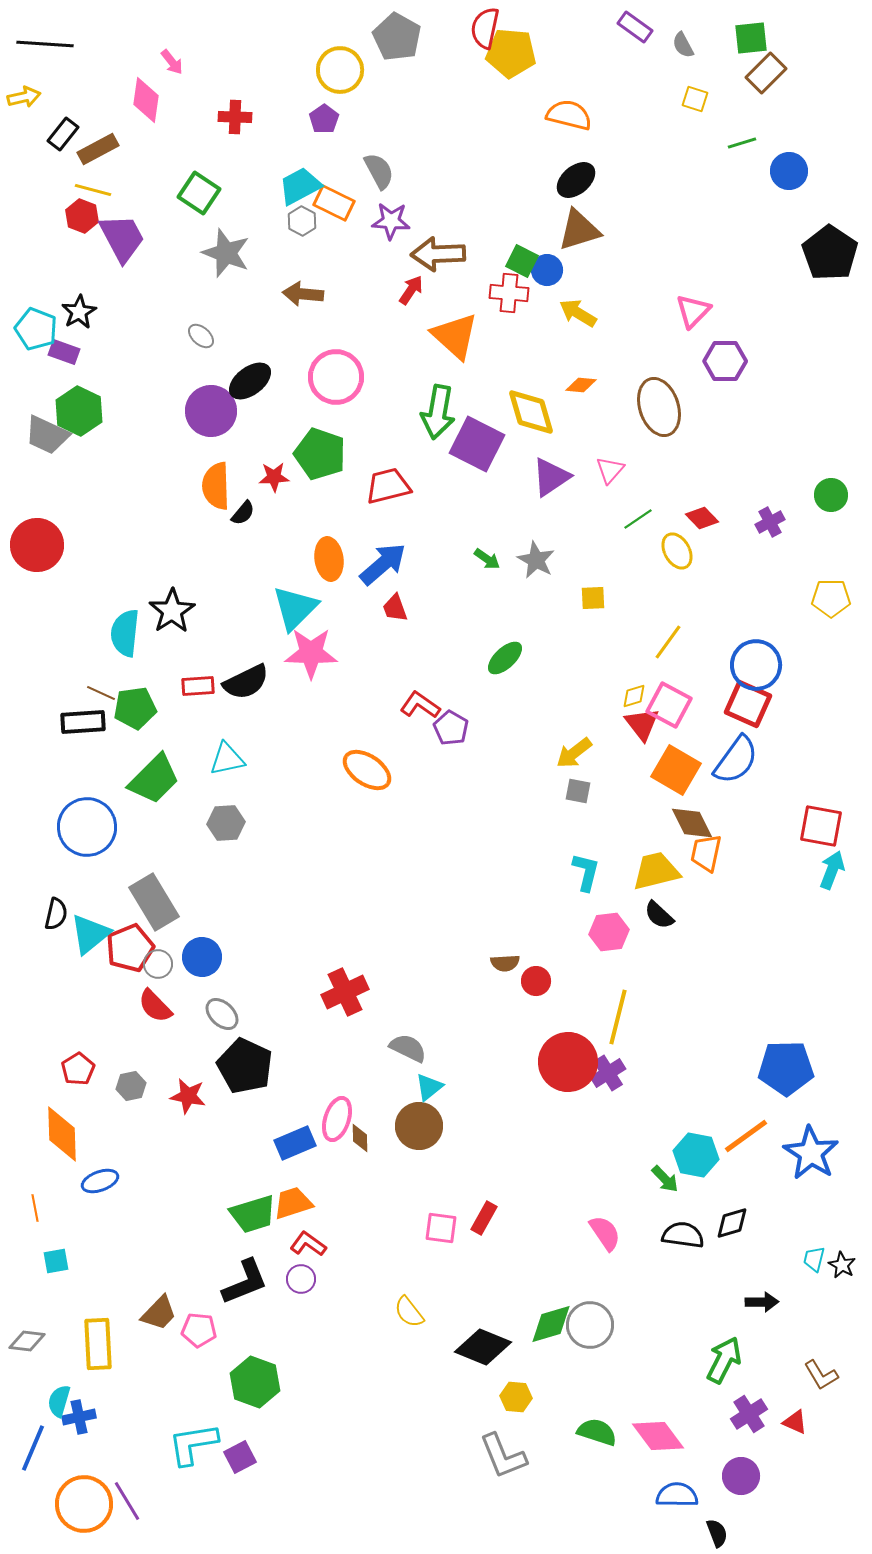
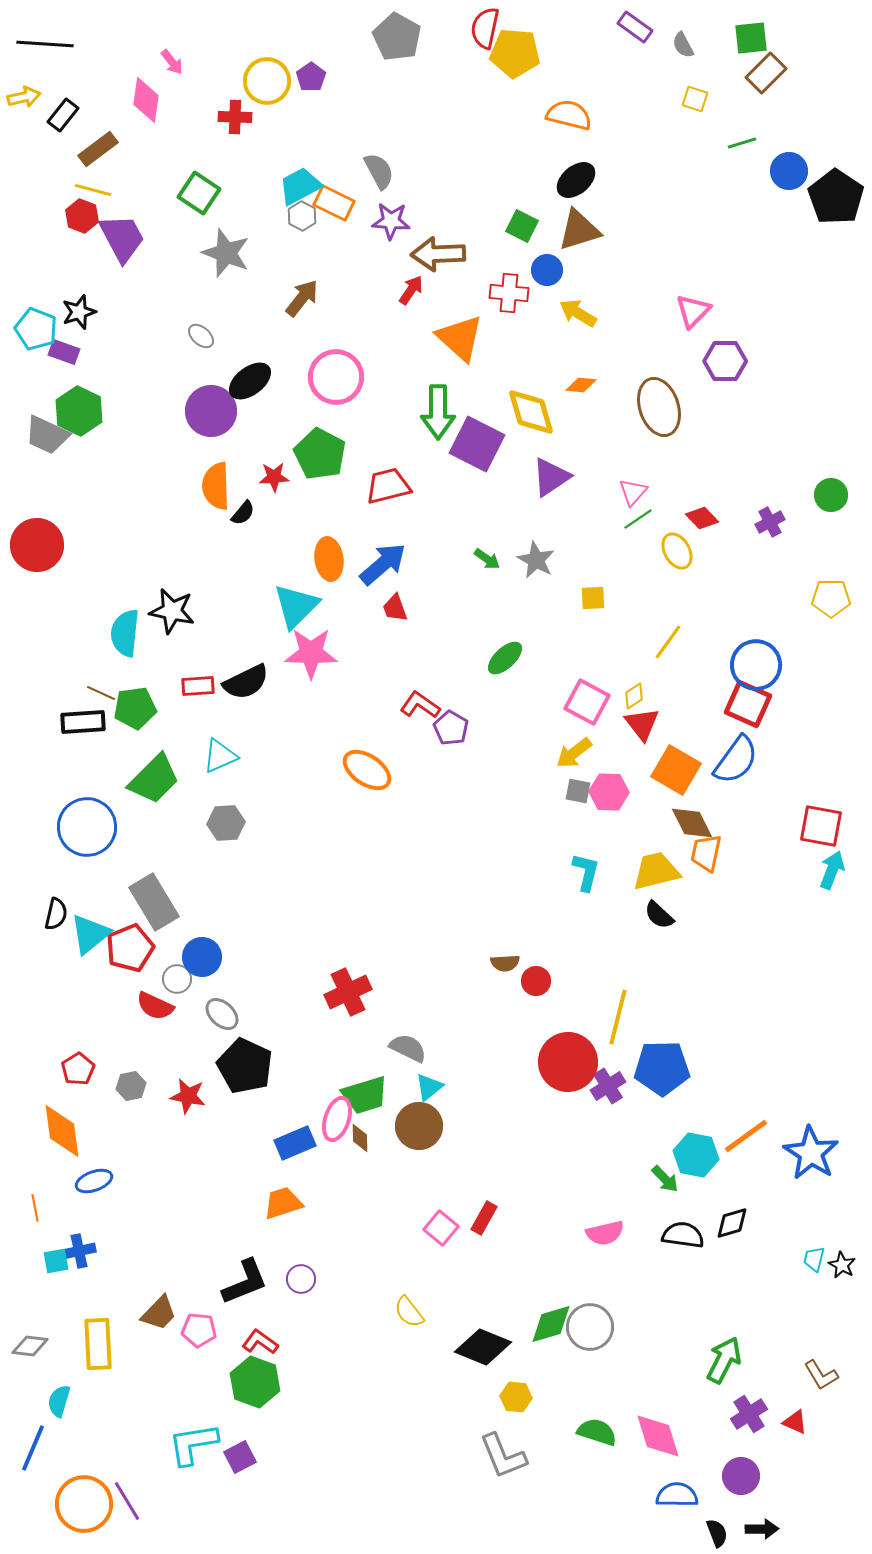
yellow pentagon at (511, 53): moved 4 px right
yellow circle at (340, 70): moved 73 px left, 11 px down
purple pentagon at (324, 119): moved 13 px left, 42 px up
black rectangle at (63, 134): moved 19 px up
brown rectangle at (98, 149): rotated 9 degrees counterclockwise
gray hexagon at (302, 221): moved 5 px up
black pentagon at (830, 253): moved 6 px right, 56 px up
green square at (522, 261): moved 35 px up
brown arrow at (303, 294): moved 1 px left, 4 px down; rotated 123 degrees clockwise
black star at (79, 312): rotated 12 degrees clockwise
orange triangle at (455, 336): moved 5 px right, 2 px down
green arrow at (438, 412): rotated 10 degrees counterclockwise
green pentagon at (320, 454): rotated 9 degrees clockwise
pink triangle at (610, 470): moved 23 px right, 22 px down
cyan triangle at (295, 608): moved 1 px right, 2 px up
black star at (172, 611): rotated 27 degrees counterclockwise
yellow diamond at (634, 696): rotated 16 degrees counterclockwise
pink square at (669, 705): moved 82 px left, 3 px up
cyan triangle at (227, 759): moved 7 px left, 3 px up; rotated 12 degrees counterclockwise
pink hexagon at (609, 932): moved 140 px up; rotated 9 degrees clockwise
gray circle at (158, 964): moved 19 px right, 15 px down
red cross at (345, 992): moved 3 px right
red semicircle at (155, 1006): rotated 21 degrees counterclockwise
blue pentagon at (786, 1068): moved 124 px left
purple cross at (608, 1073): moved 13 px down
orange diamond at (62, 1134): moved 3 px up; rotated 6 degrees counterclockwise
blue ellipse at (100, 1181): moved 6 px left
orange trapezoid at (293, 1203): moved 10 px left
green trapezoid at (253, 1214): moved 112 px right, 119 px up
pink square at (441, 1228): rotated 32 degrees clockwise
pink semicircle at (605, 1233): rotated 111 degrees clockwise
red L-shape at (308, 1244): moved 48 px left, 98 px down
black arrow at (762, 1302): moved 227 px down
gray circle at (590, 1325): moved 2 px down
gray diamond at (27, 1341): moved 3 px right, 5 px down
blue cross at (79, 1417): moved 166 px up
pink diamond at (658, 1436): rotated 20 degrees clockwise
